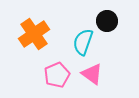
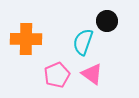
orange cross: moved 8 px left, 5 px down; rotated 36 degrees clockwise
